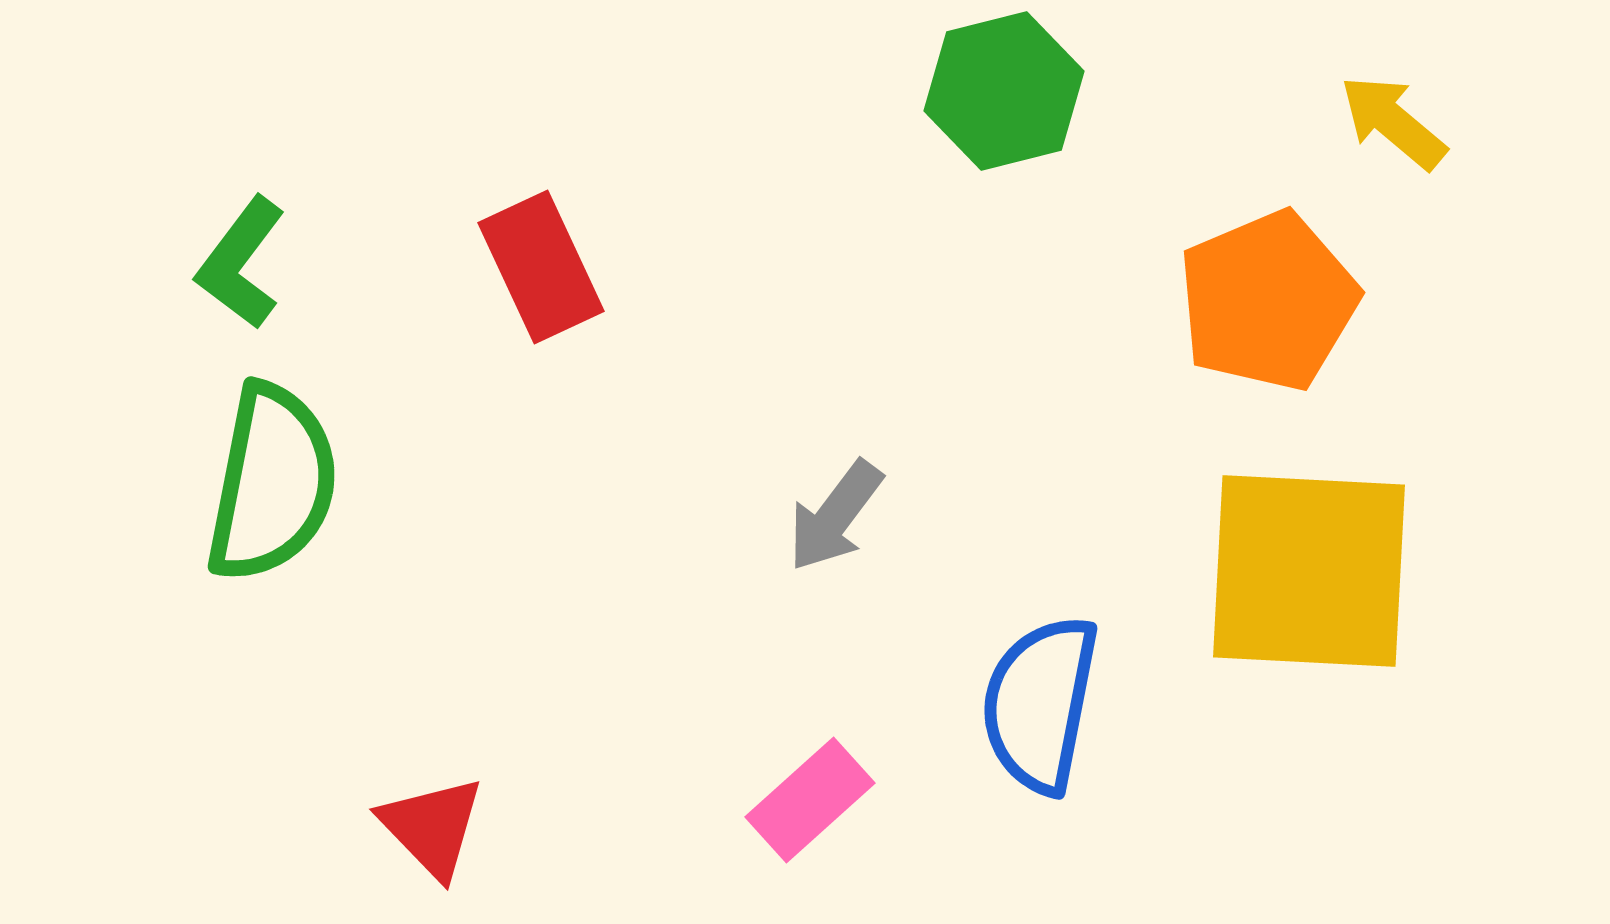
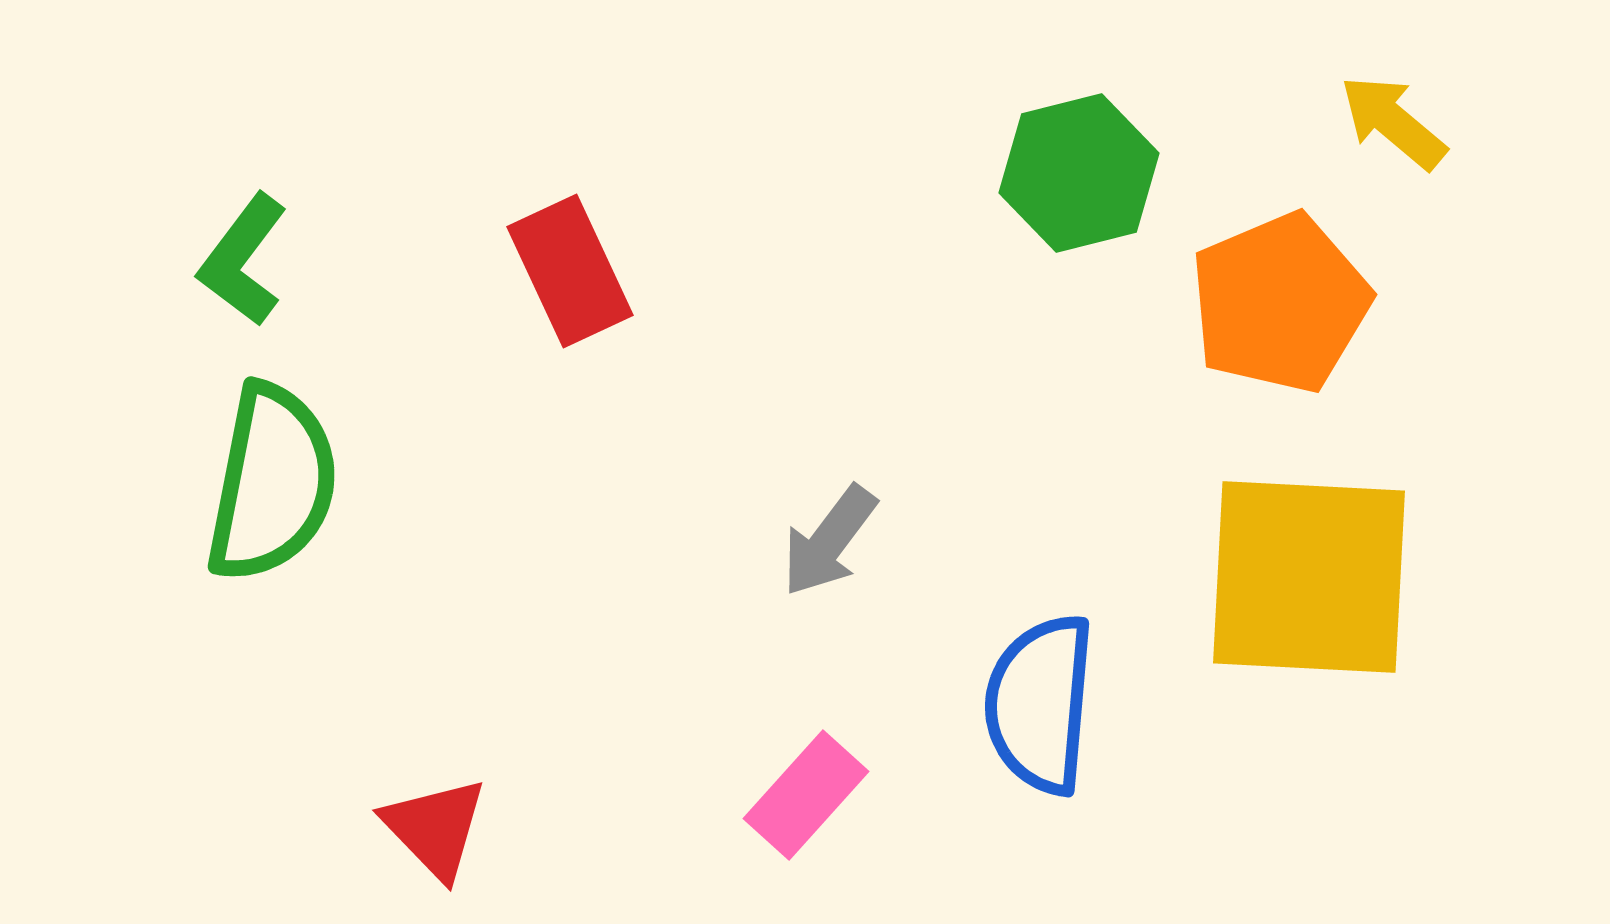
green hexagon: moved 75 px right, 82 px down
green L-shape: moved 2 px right, 3 px up
red rectangle: moved 29 px right, 4 px down
orange pentagon: moved 12 px right, 2 px down
gray arrow: moved 6 px left, 25 px down
yellow square: moved 6 px down
blue semicircle: rotated 6 degrees counterclockwise
pink rectangle: moved 4 px left, 5 px up; rotated 6 degrees counterclockwise
red triangle: moved 3 px right, 1 px down
